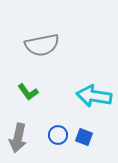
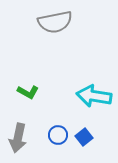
gray semicircle: moved 13 px right, 23 px up
green L-shape: rotated 25 degrees counterclockwise
blue square: rotated 30 degrees clockwise
